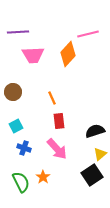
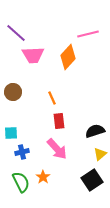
purple line: moved 2 px left, 1 px down; rotated 45 degrees clockwise
orange diamond: moved 3 px down
cyan square: moved 5 px left, 7 px down; rotated 24 degrees clockwise
blue cross: moved 2 px left, 4 px down; rotated 32 degrees counterclockwise
black square: moved 5 px down
